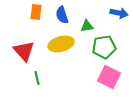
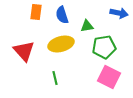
green line: moved 18 px right
